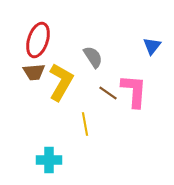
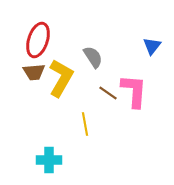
yellow L-shape: moved 4 px up
